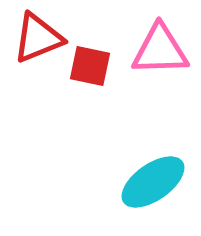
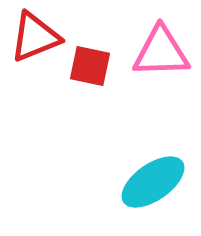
red triangle: moved 3 px left, 1 px up
pink triangle: moved 1 px right, 2 px down
